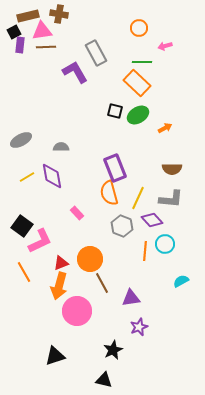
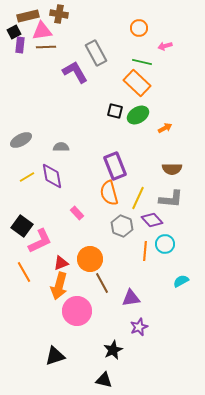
green line at (142, 62): rotated 12 degrees clockwise
purple rectangle at (115, 168): moved 2 px up
